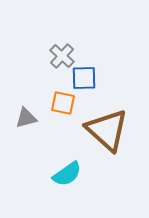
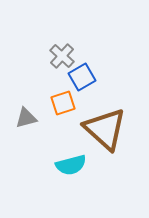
blue square: moved 2 px left, 1 px up; rotated 28 degrees counterclockwise
orange square: rotated 30 degrees counterclockwise
brown triangle: moved 2 px left, 1 px up
cyan semicircle: moved 4 px right, 9 px up; rotated 20 degrees clockwise
